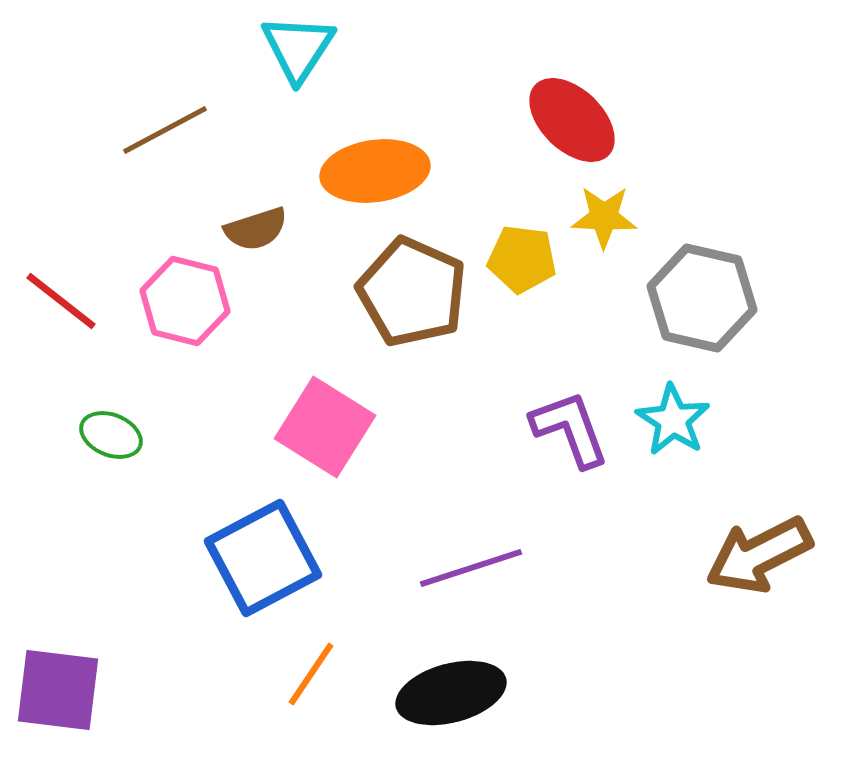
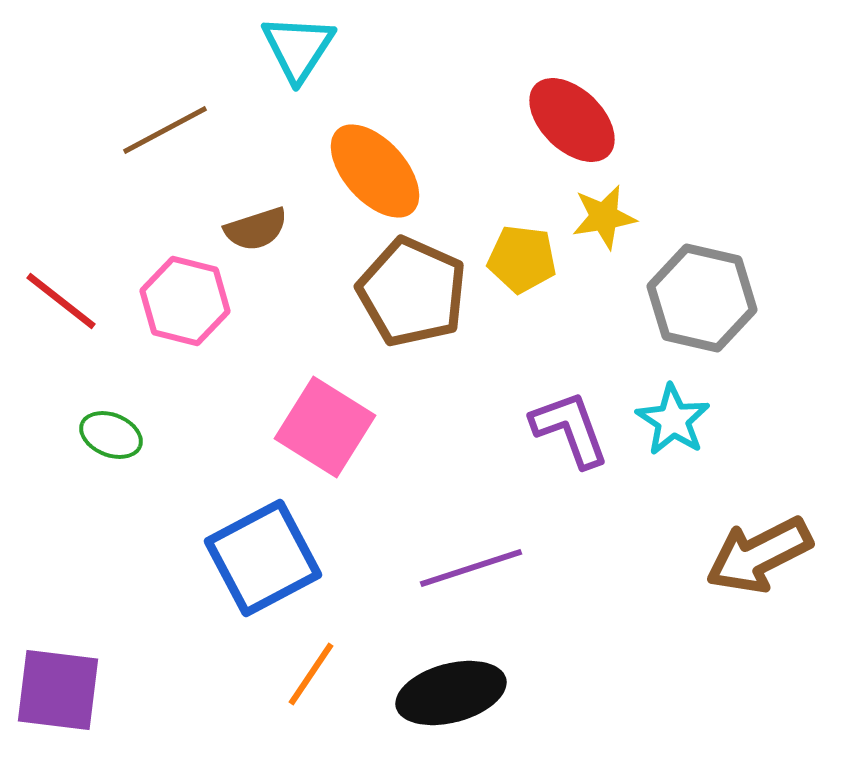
orange ellipse: rotated 56 degrees clockwise
yellow star: rotated 12 degrees counterclockwise
